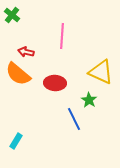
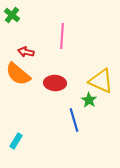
yellow triangle: moved 9 px down
blue line: moved 1 px down; rotated 10 degrees clockwise
